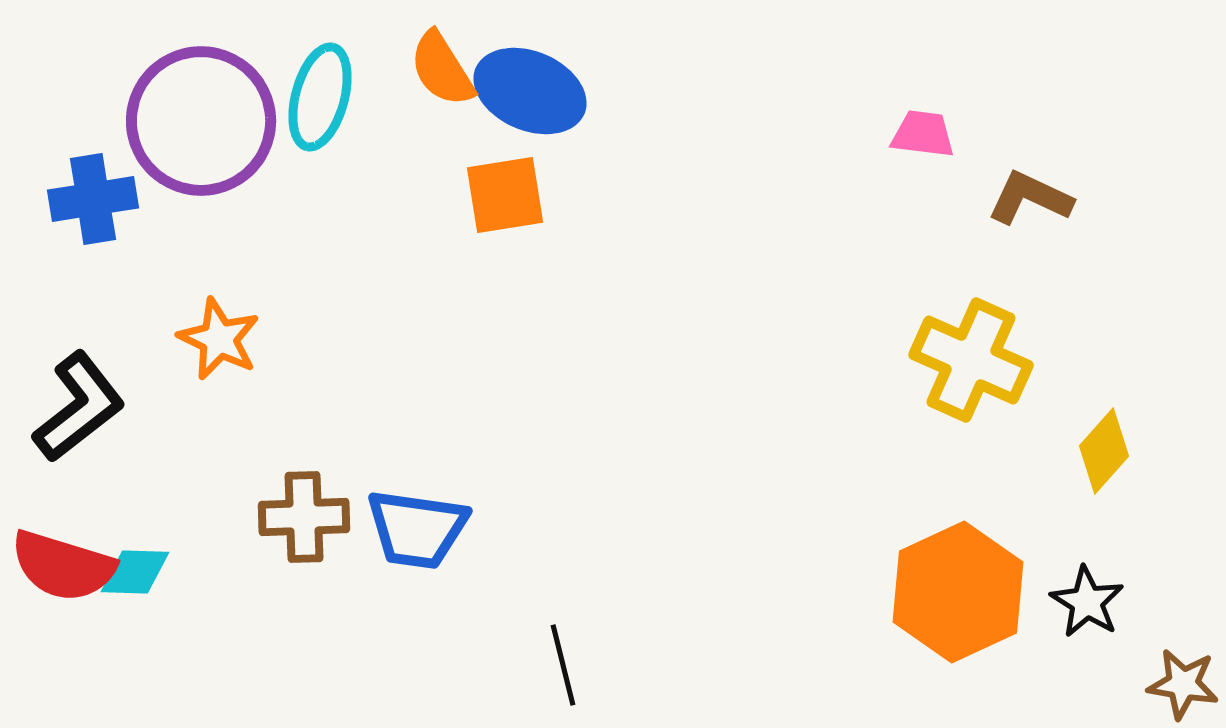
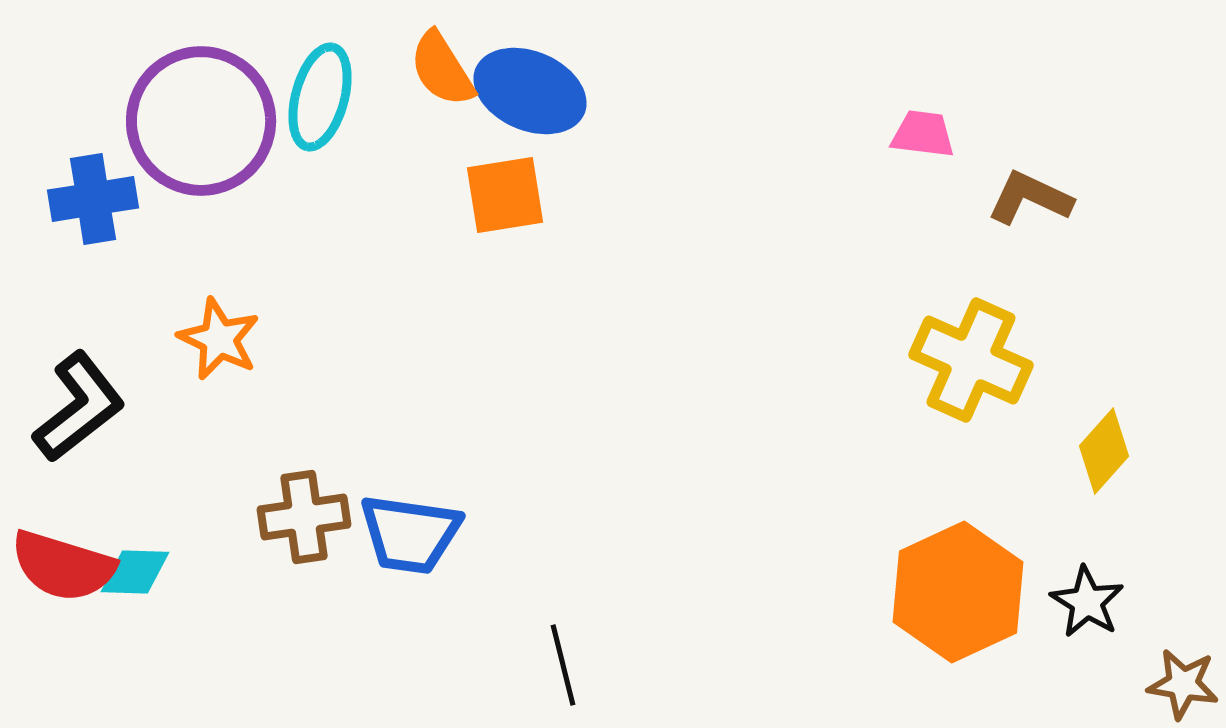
brown cross: rotated 6 degrees counterclockwise
blue trapezoid: moved 7 px left, 5 px down
